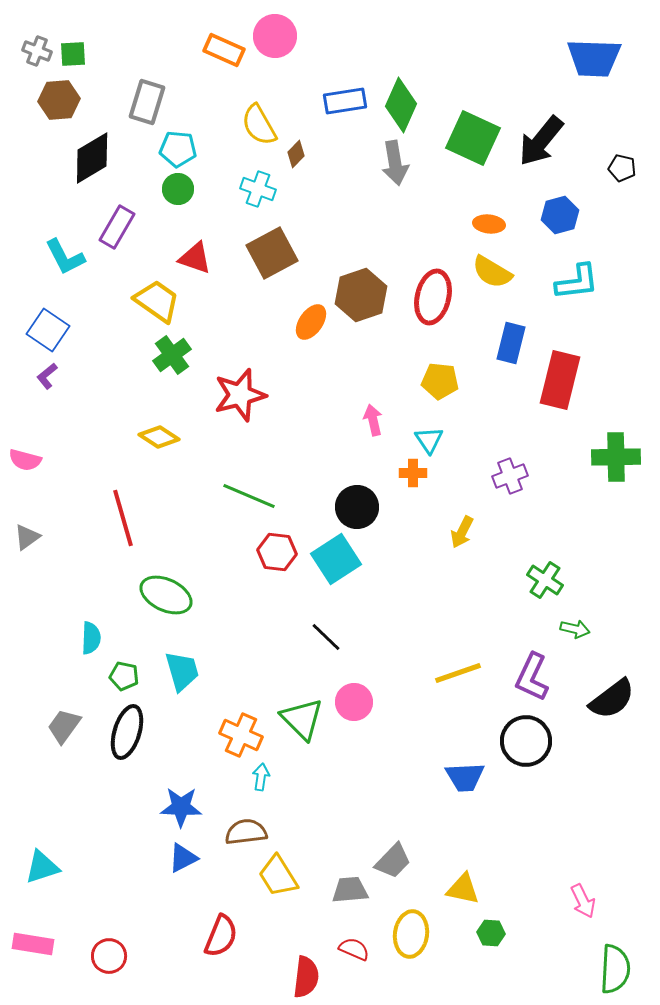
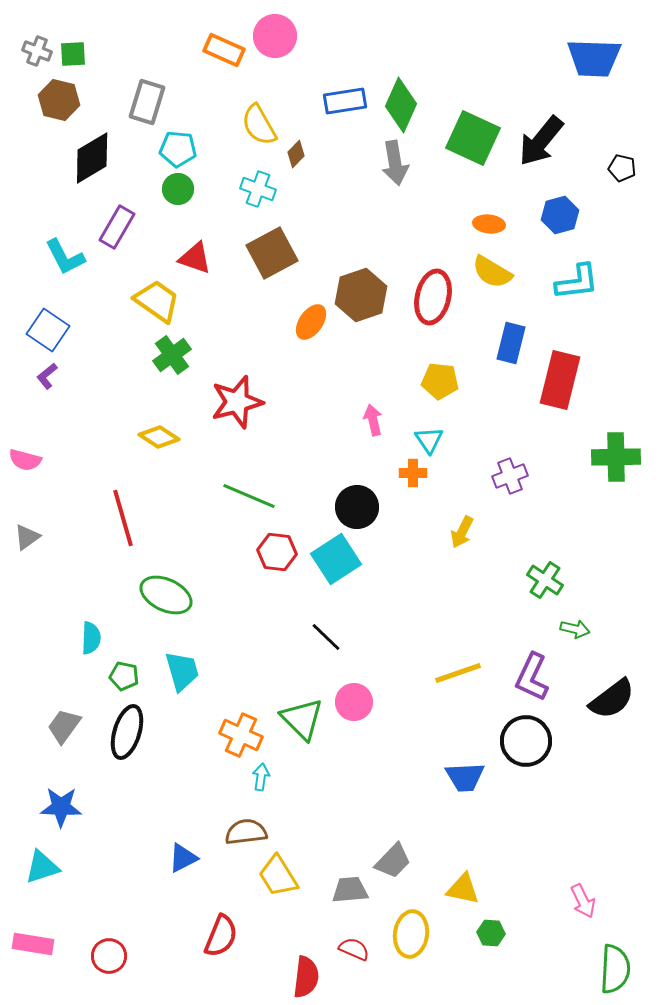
brown hexagon at (59, 100): rotated 18 degrees clockwise
red star at (240, 395): moved 3 px left, 7 px down
blue star at (181, 807): moved 120 px left
